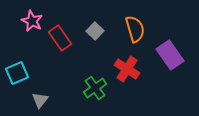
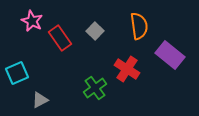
orange semicircle: moved 4 px right, 3 px up; rotated 8 degrees clockwise
purple rectangle: rotated 16 degrees counterclockwise
gray triangle: rotated 24 degrees clockwise
